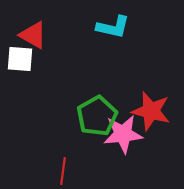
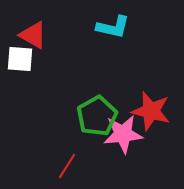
red line: moved 4 px right, 5 px up; rotated 24 degrees clockwise
